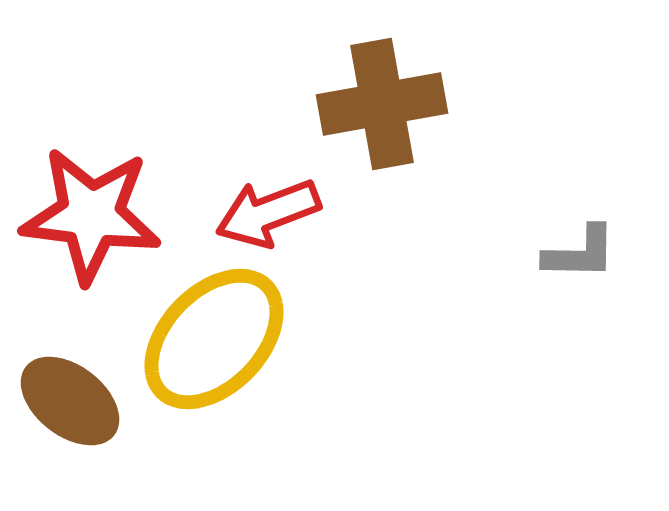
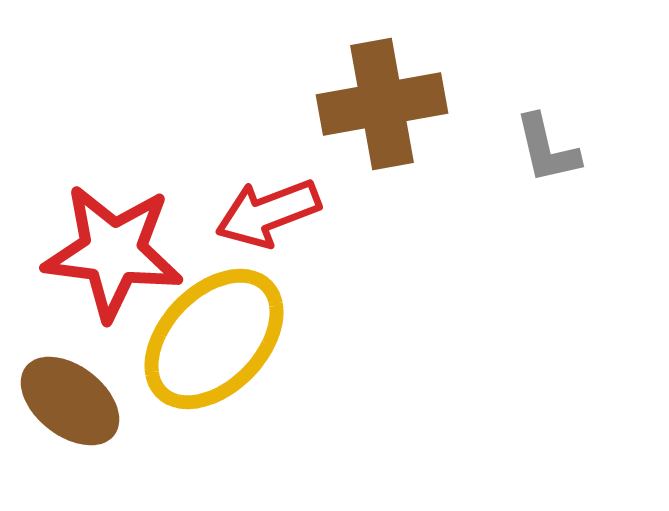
red star: moved 22 px right, 37 px down
gray L-shape: moved 33 px left, 104 px up; rotated 76 degrees clockwise
